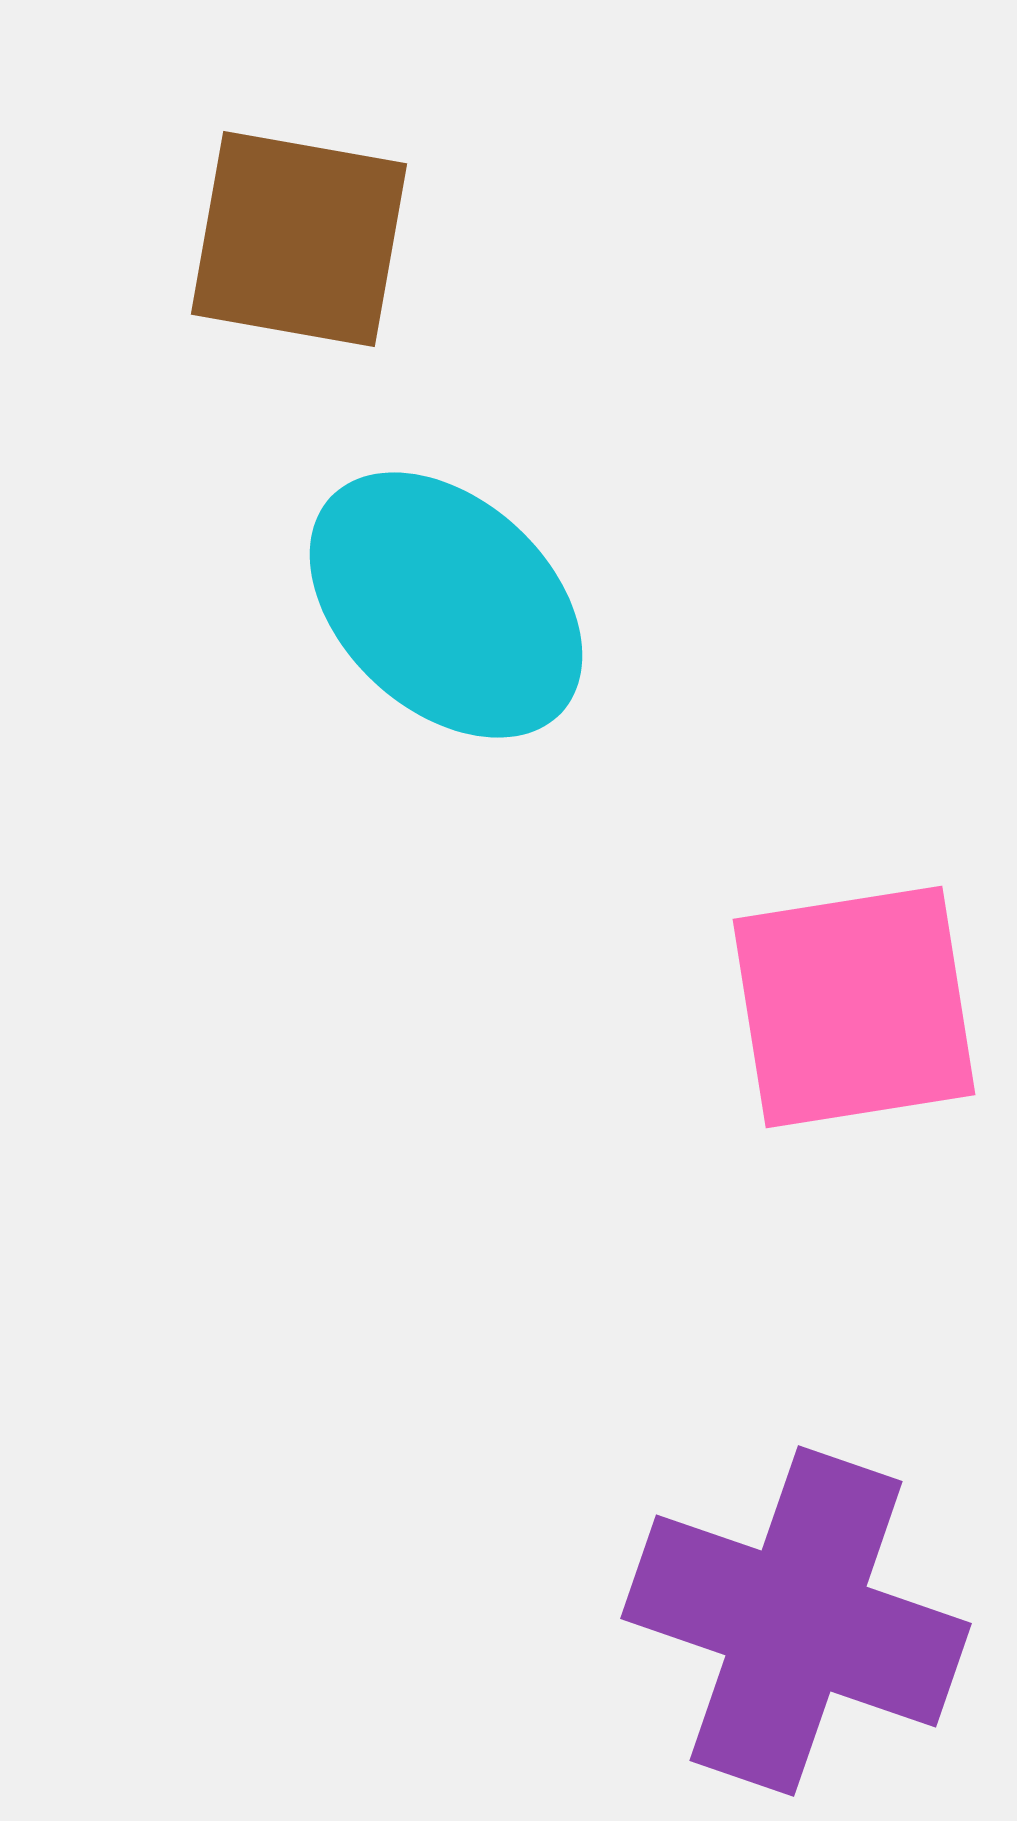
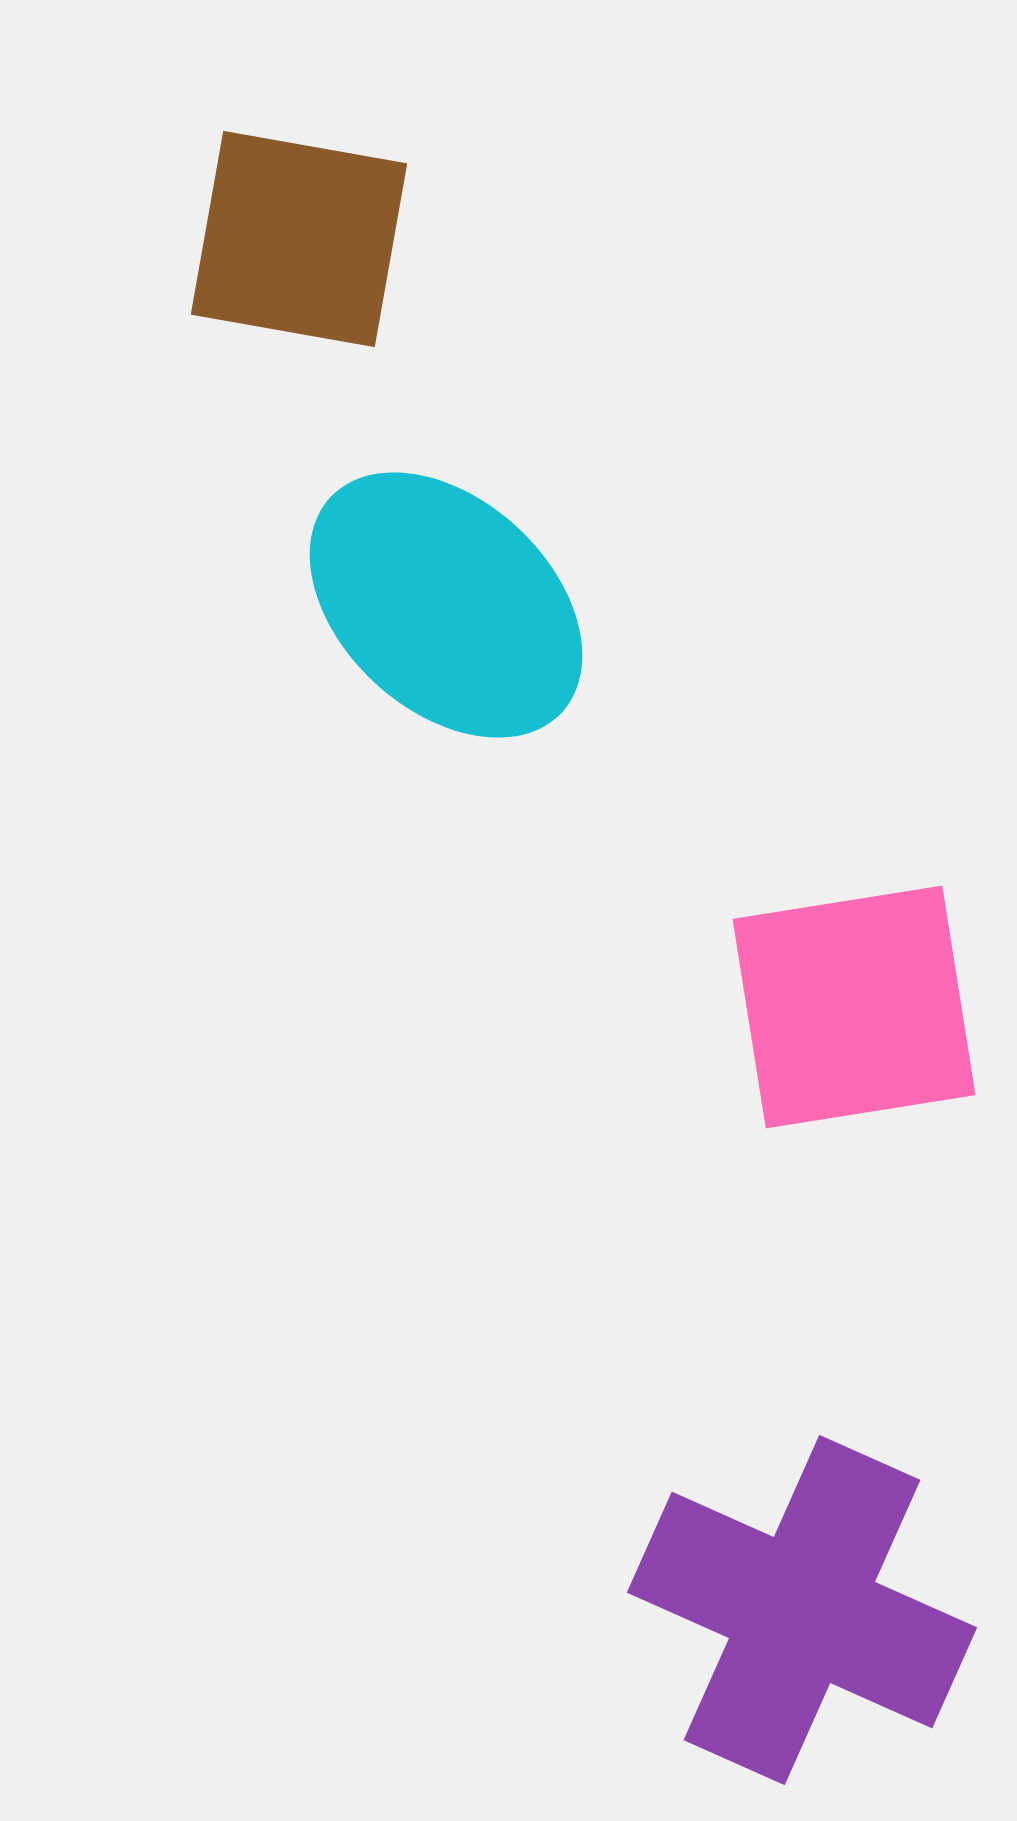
purple cross: moved 6 px right, 11 px up; rotated 5 degrees clockwise
